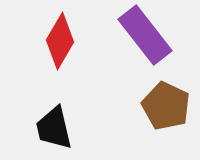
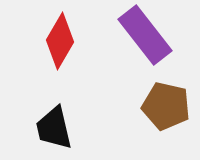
brown pentagon: rotated 12 degrees counterclockwise
